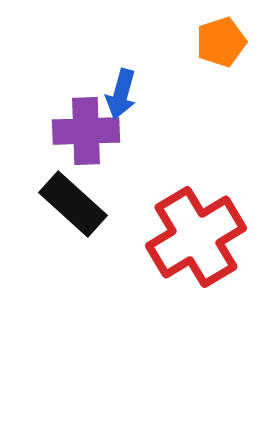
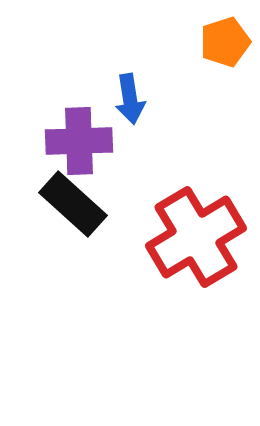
orange pentagon: moved 4 px right
blue arrow: moved 9 px right, 5 px down; rotated 24 degrees counterclockwise
purple cross: moved 7 px left, 10 px down
